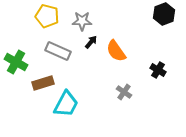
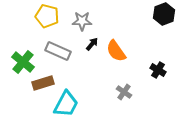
black arrow: moved 1 px right, 2 px down
green cross: moved 7 px right; rotated 10 degrees clockwise
